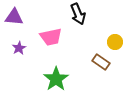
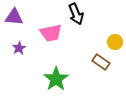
black arrow: moved 2 px left
pink trapezoid: moved 4 px up
